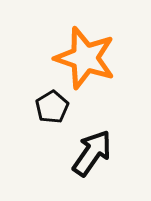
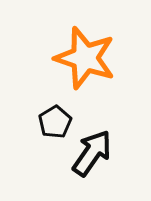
black pentagon: moved 3 px right, 15 px down
